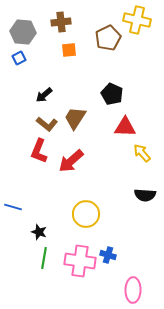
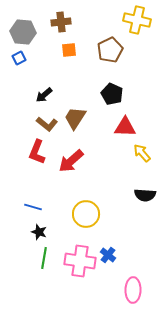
brown pentagon: moved 2 px right, 12 px down
red L-shape: moved 2 px left, 1 px down
blue line: moved 20 px right
blue cross: rotated 21 degrees clockwise
